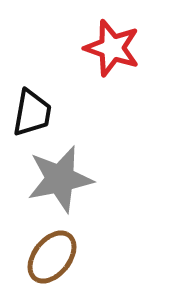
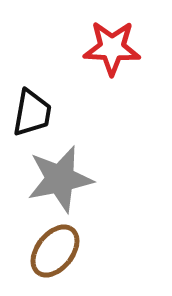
red star: rotated 16 degrees counterclockwise
brown ellipse: moved 3 px right, 6 px up
